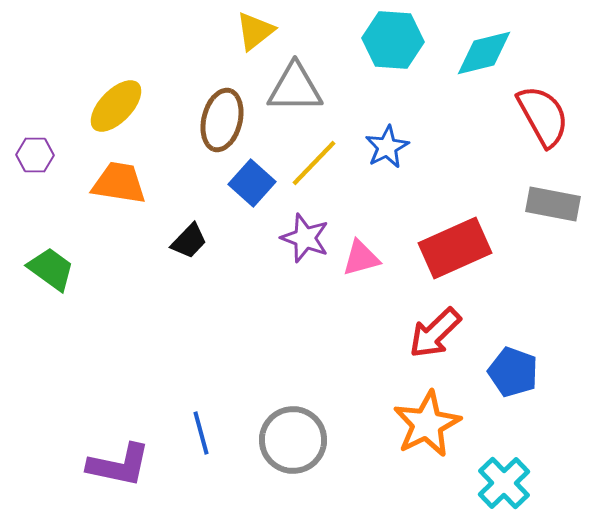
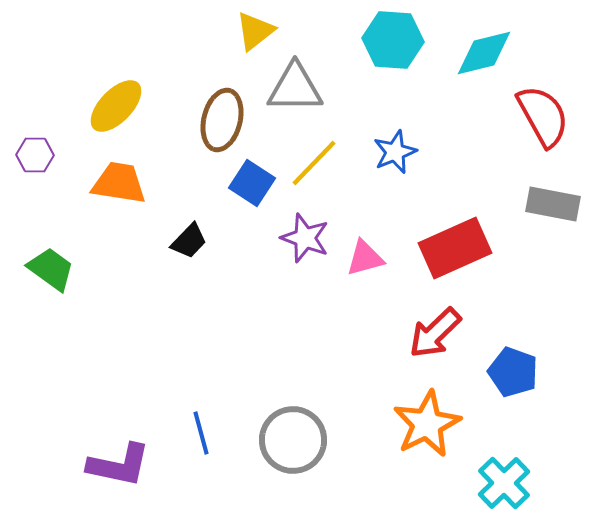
blue star: moved 8 px right, 5 px down; rotated 6 degrees clockwise
blue square: rotated 9 degrees counterclockwise
pink triangle: moved 4 px right
